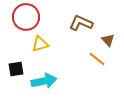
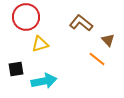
brown L-shape: rotated 15 degrees clockwise
